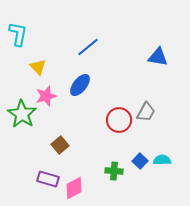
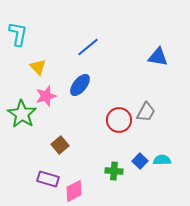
pink diamond: moved 3 px down
